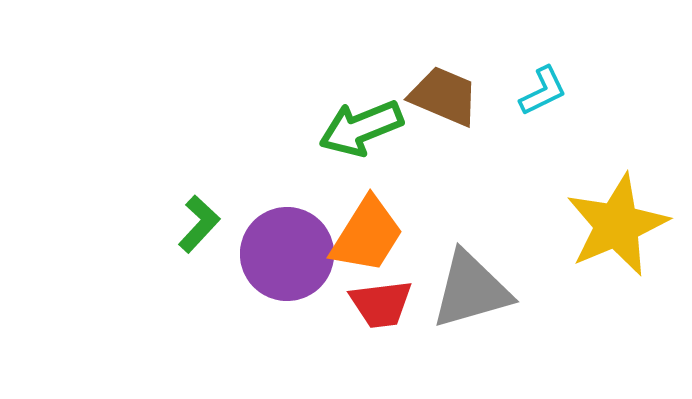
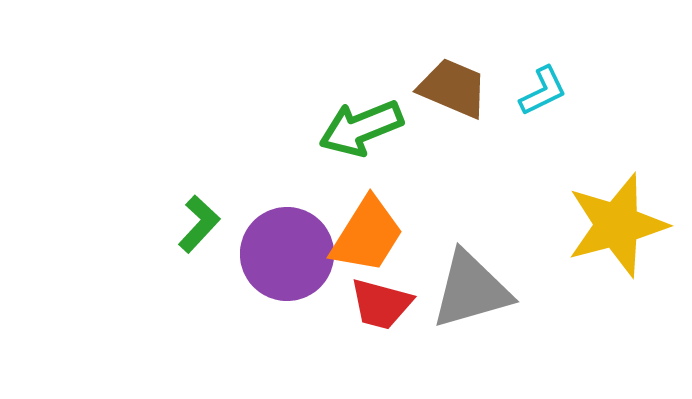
brown trapezoid: moved 9 px right, 8 px up
yellow star: rotated 8 degrees clockwise
red trapezoid: rotated 22 degrees clockwise
